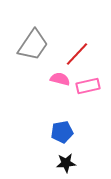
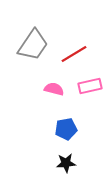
red line: moved 3 px left; rotated 16 degrees clockwise
pink semicircle: moved 6 px left, 10 px down
pink rectangle: moved 2 px right
blue pentagon: moved 4 px right, 3 px up
